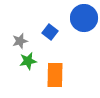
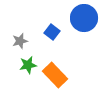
blue square: moved 2 px right
green star: moved 4 px down
orange rectangle: rotated 45 degrees counterclockwise
